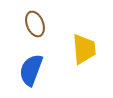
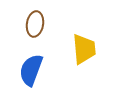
brown ellipse: rotated 30 degrees clockwise
